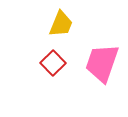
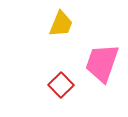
red square: moved 8 px right, 22 px down
